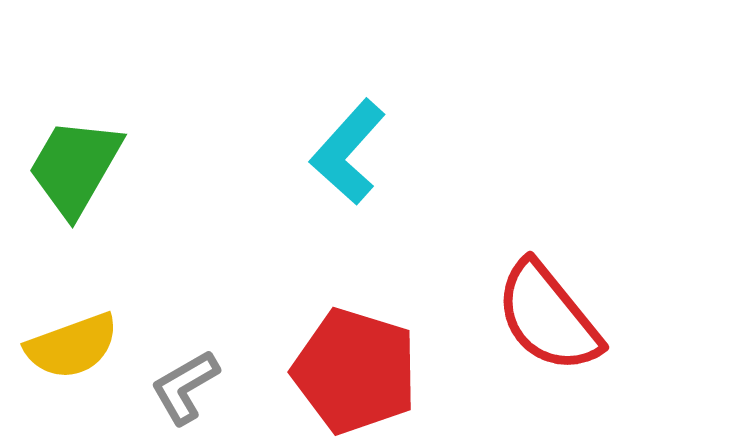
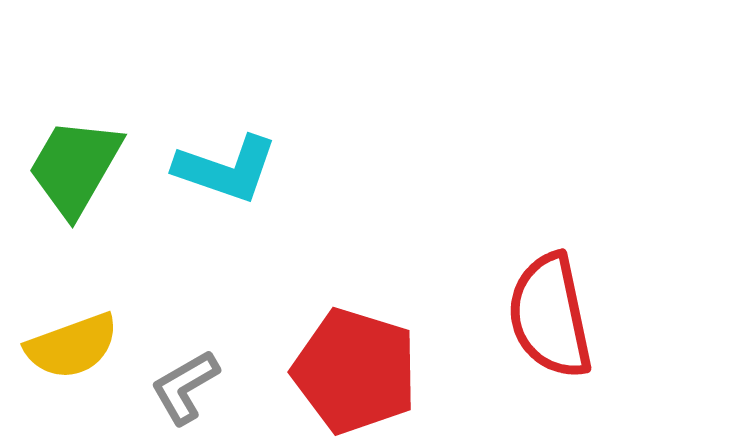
cyan L-shape: moved 122 px left, 17 px down; rotated 113 degrees counterclockwise
red semicircle: moved 2 px right, 1 px up; rotated 27 degrees clockwise
